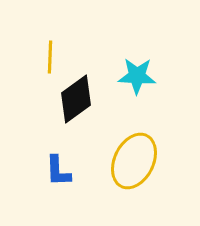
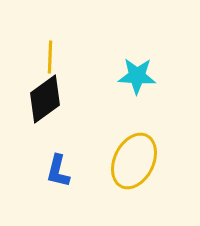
black diamond: moved 31 px left
blue L-shape: rotated 16 degrees clockwise
